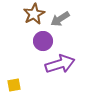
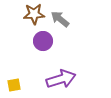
brown star: rotated 25 degrees clockwise
gray arrow: rotated 72 degrees clockwise
purple arrow: moved 1 px right, 15 px down
